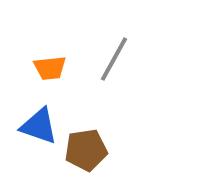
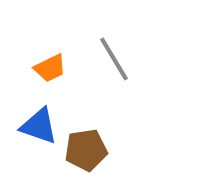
gray line: rotated 60 degrees counterclockwise
orange trapezoid: rotated 20 degrees counterclockwise
